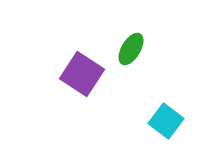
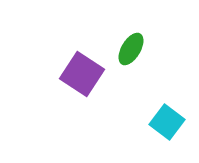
cyan square: moved 1 px right, 1 px down
